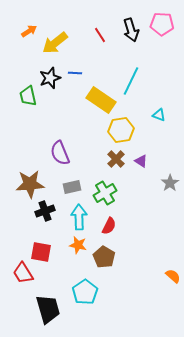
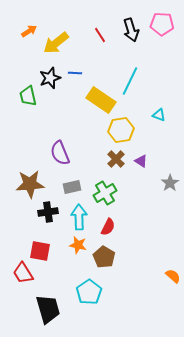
yellow arrow: moved 1 px right
cyan line: moved 1 px left
black cross: moved 3 px right, 1 px down; rotated 12 degrees clockwise
red semicircle: moved 1 px left, 1 px down
red square: moved 1 px left, 1 px up
cyan pentagon: moved 4 px right
